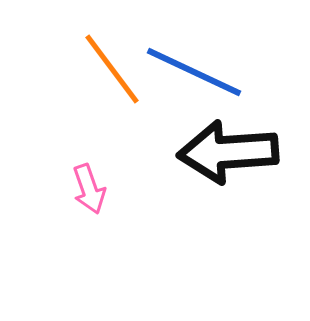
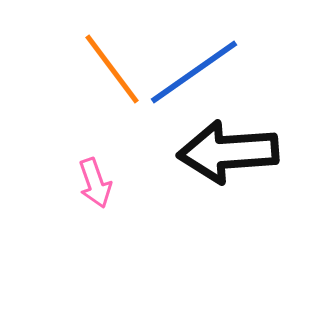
blue line: rotated 60 degrees counterclockwise
pink arrow: moved 6 px right, 6 px up
